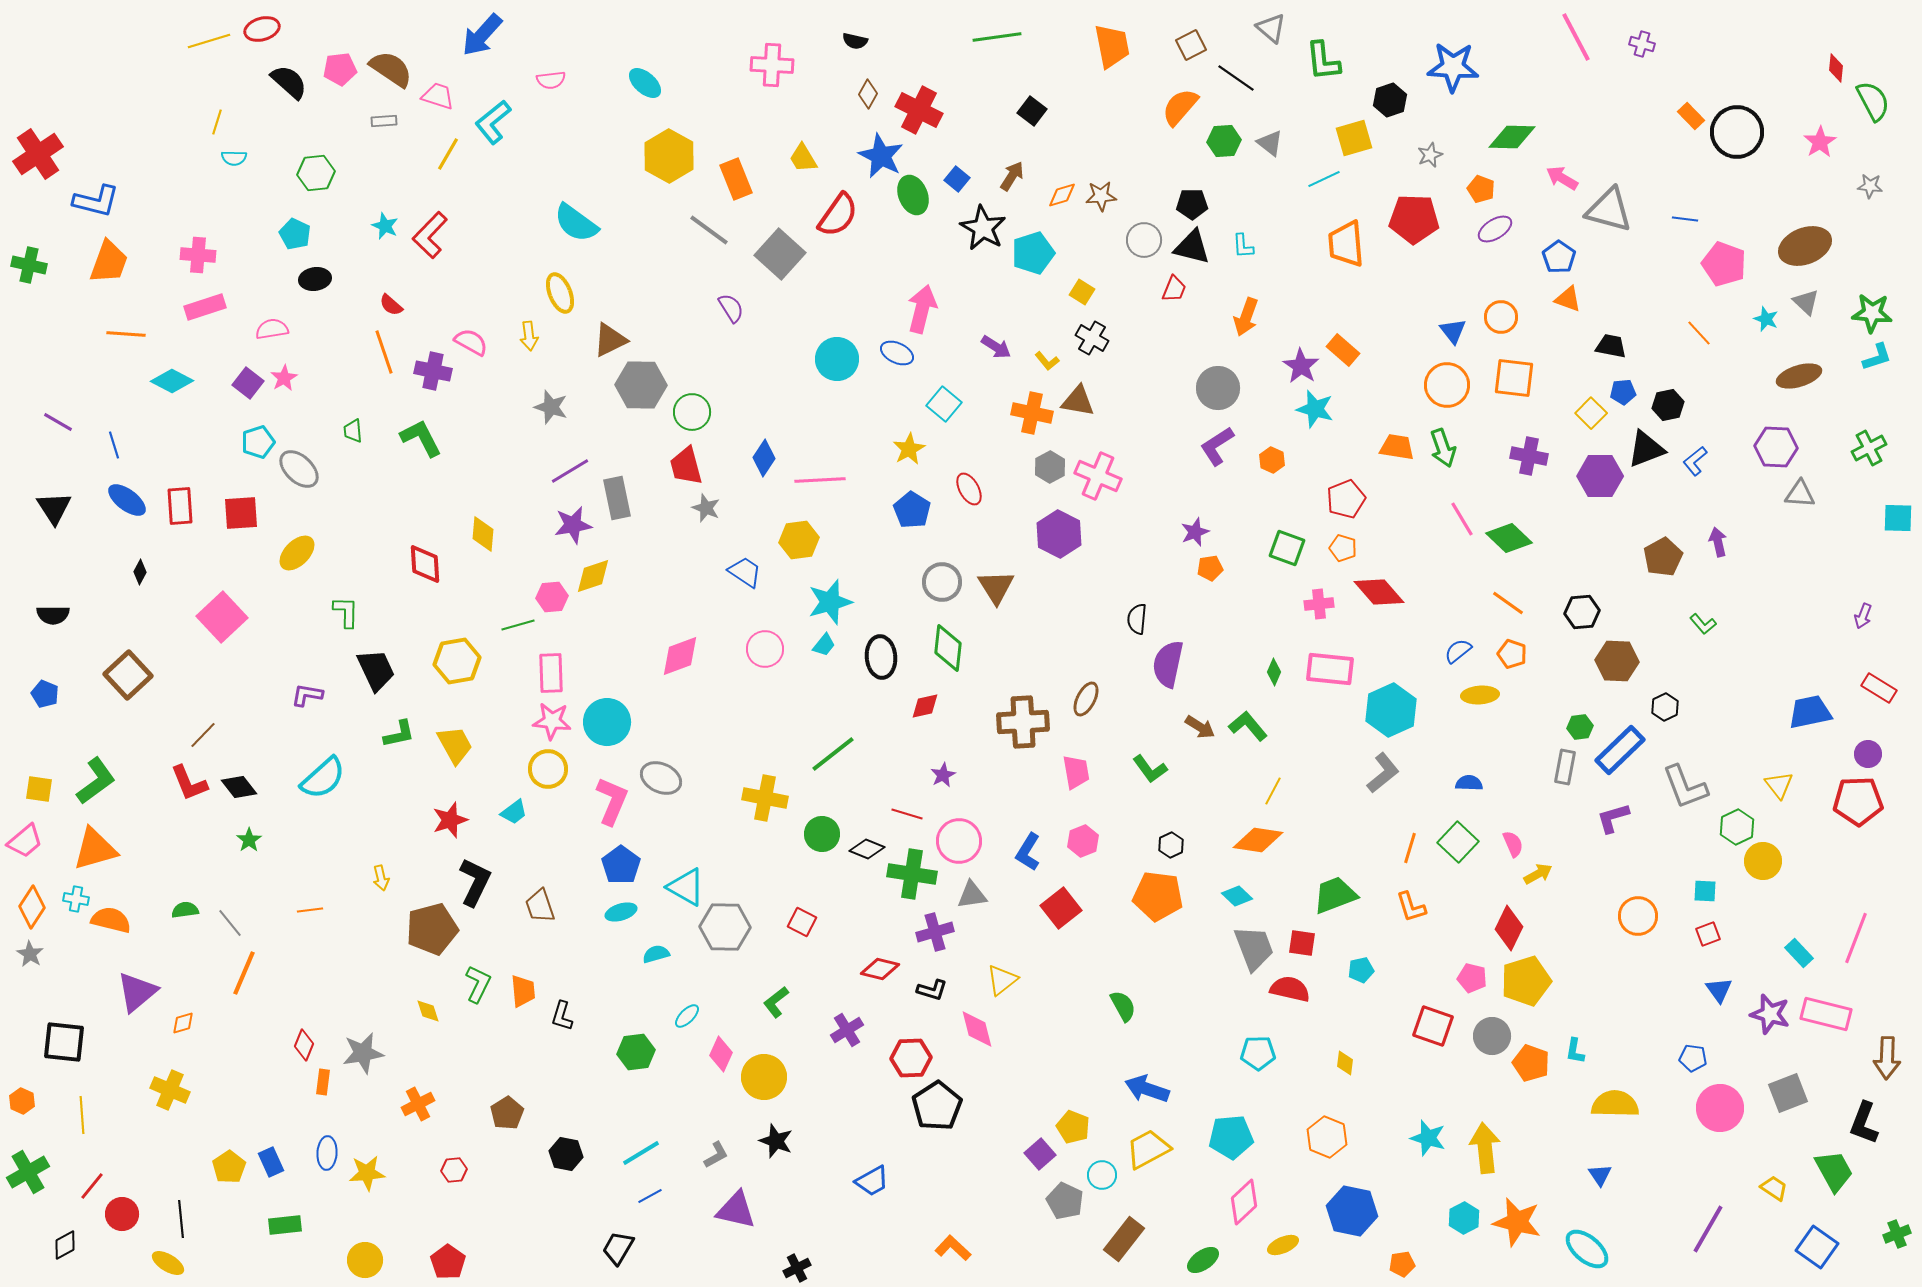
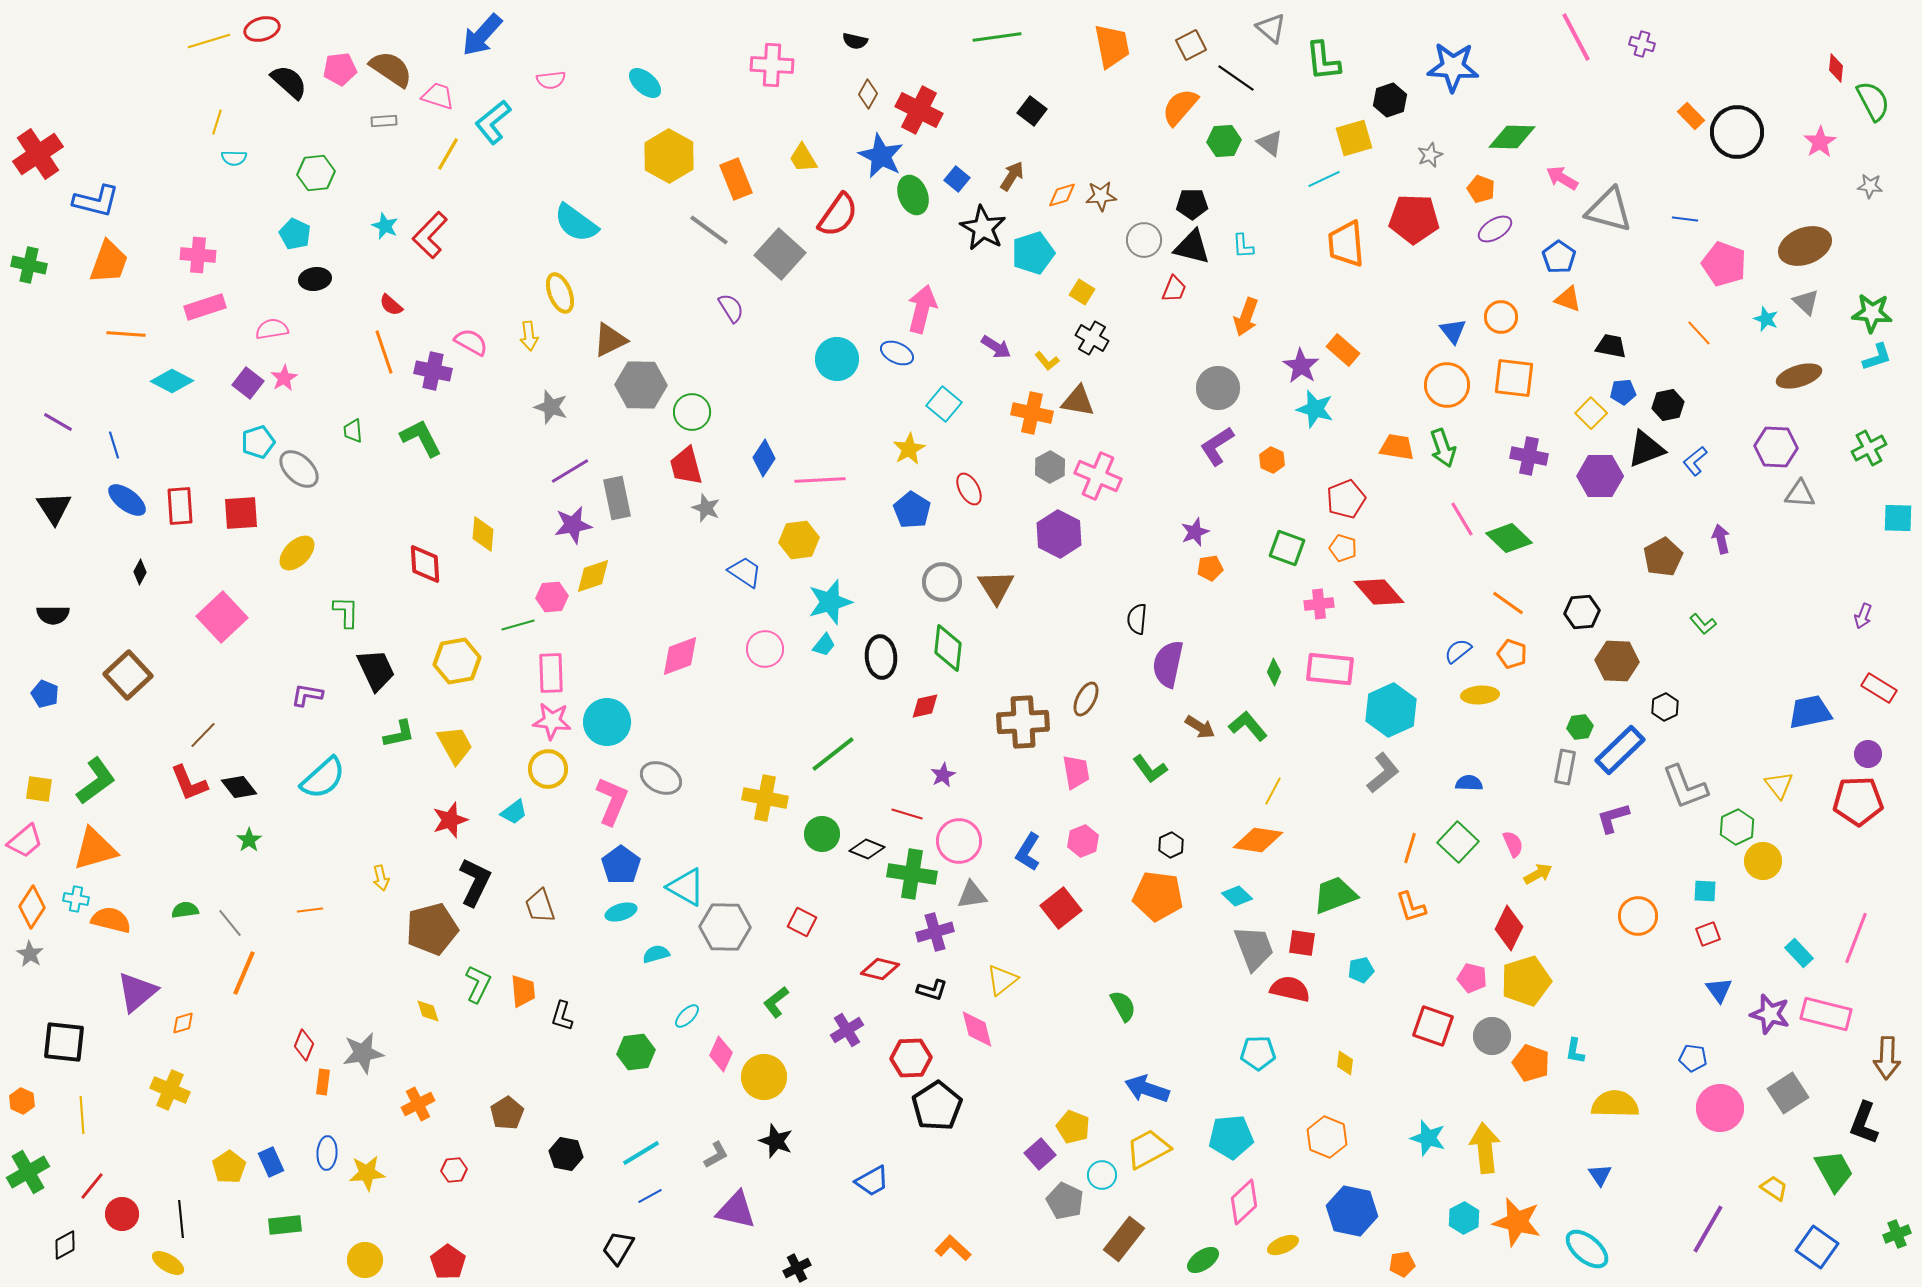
purple arrow at (1718, 542): moved 3 px right, 3 px up
gray square at (1788, 1093): rotated 12 degrees counterclockwise
